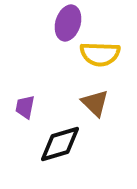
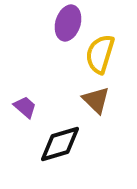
yellow semicircle: rotated 105 degrees clockwise
brown triangle: moved 1 px right, 3 px up
purple trapezoid: rotated 120 degrees clockwise
